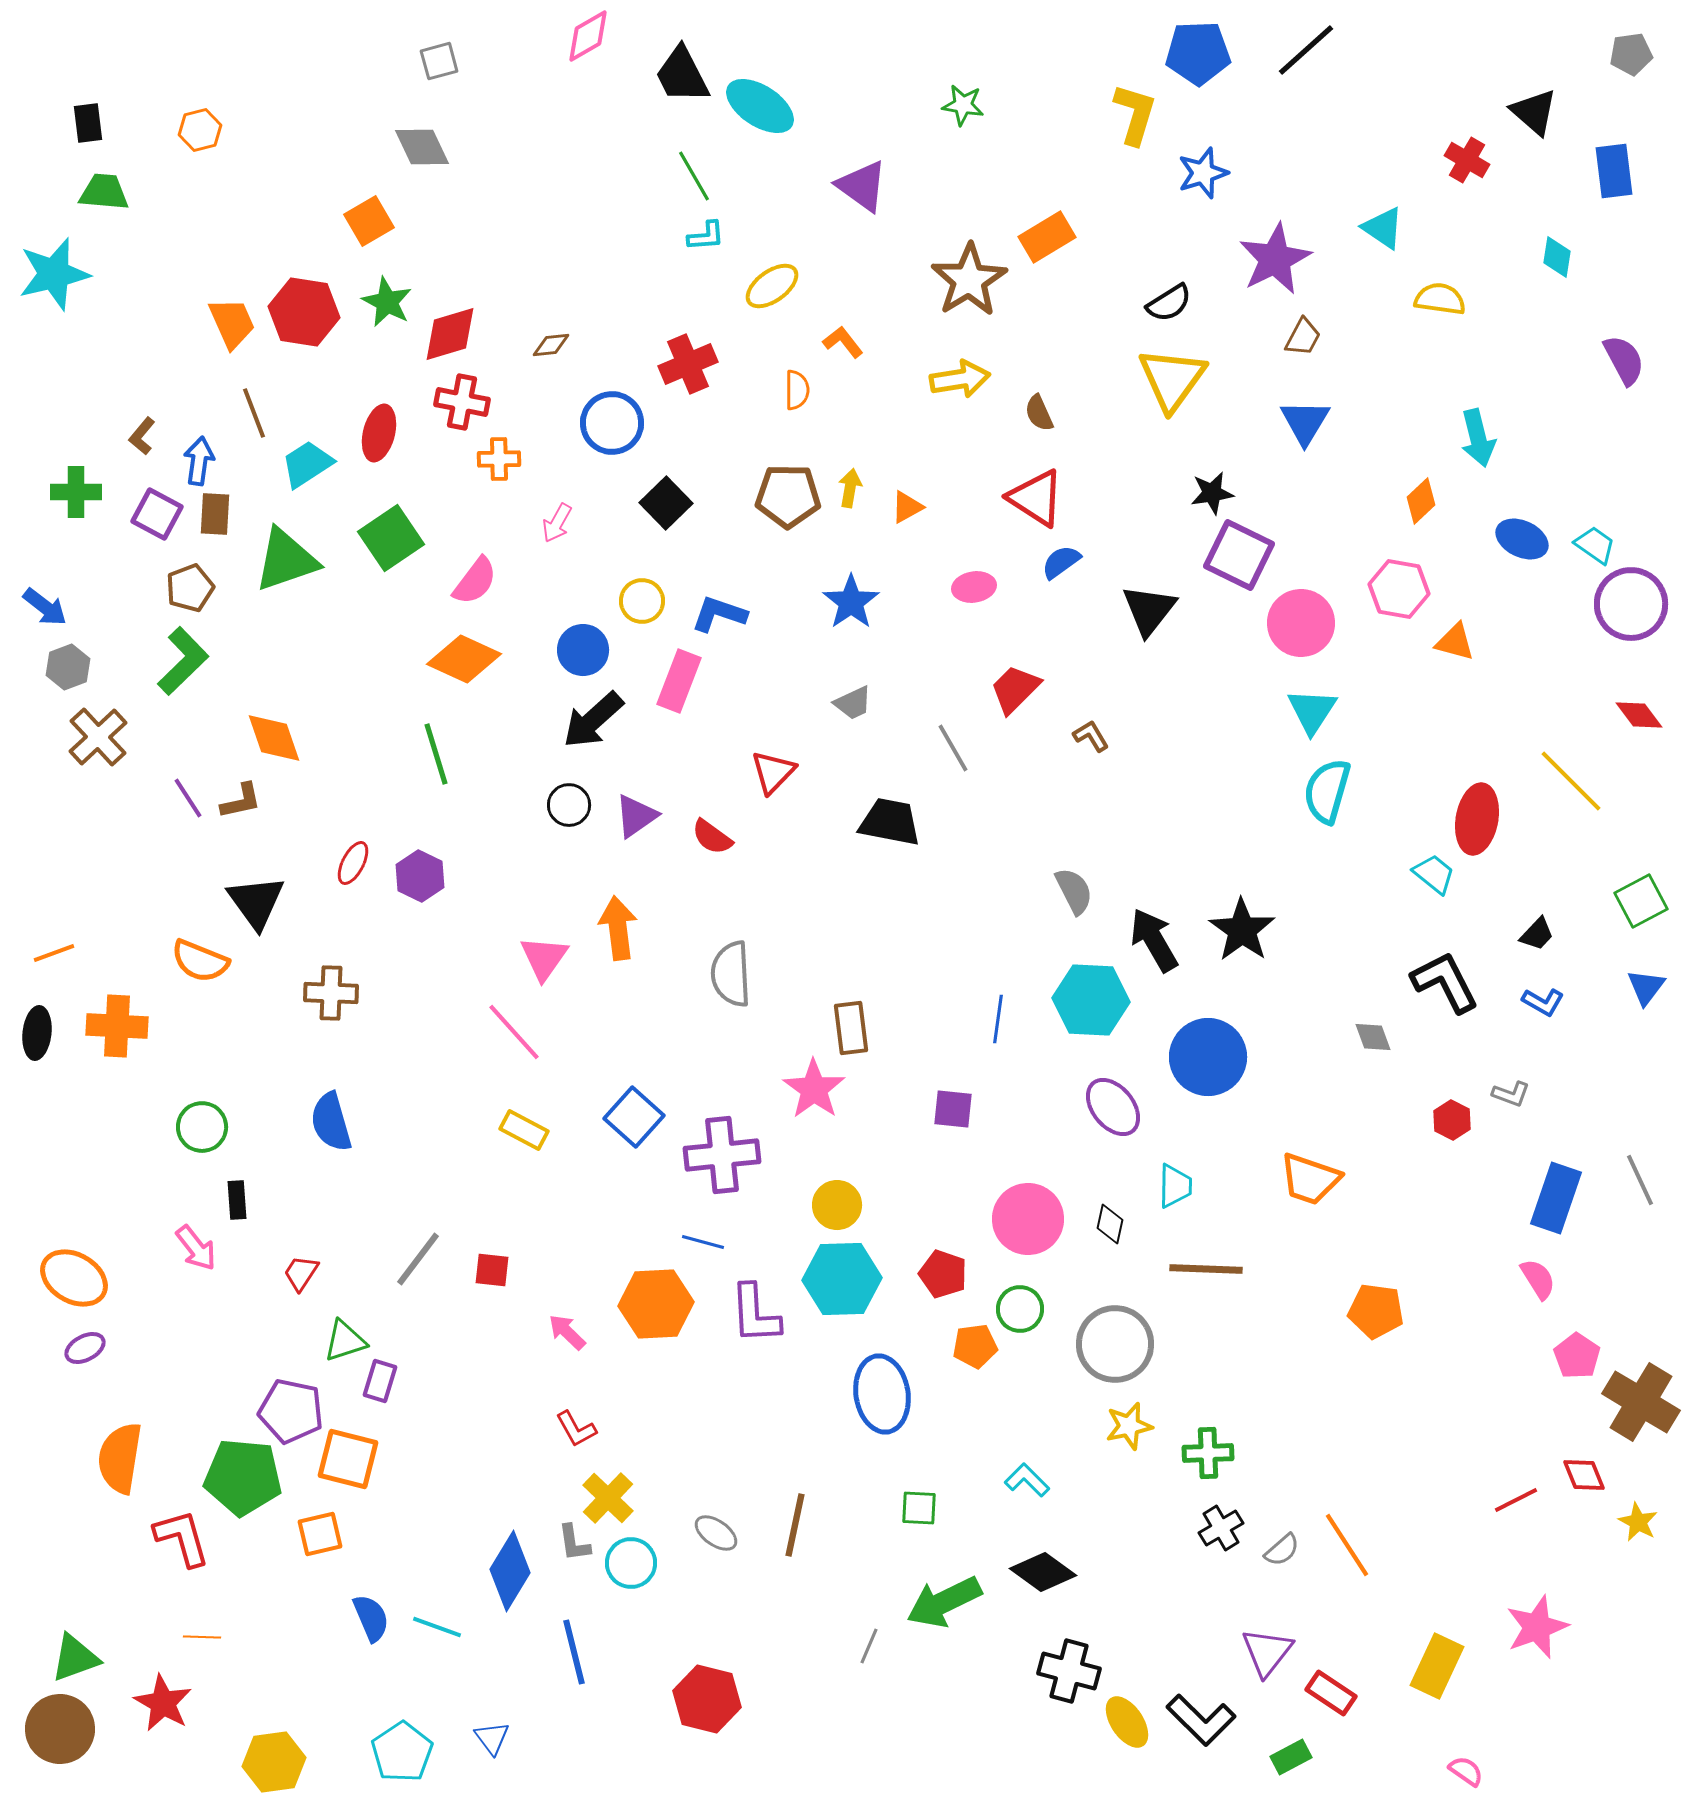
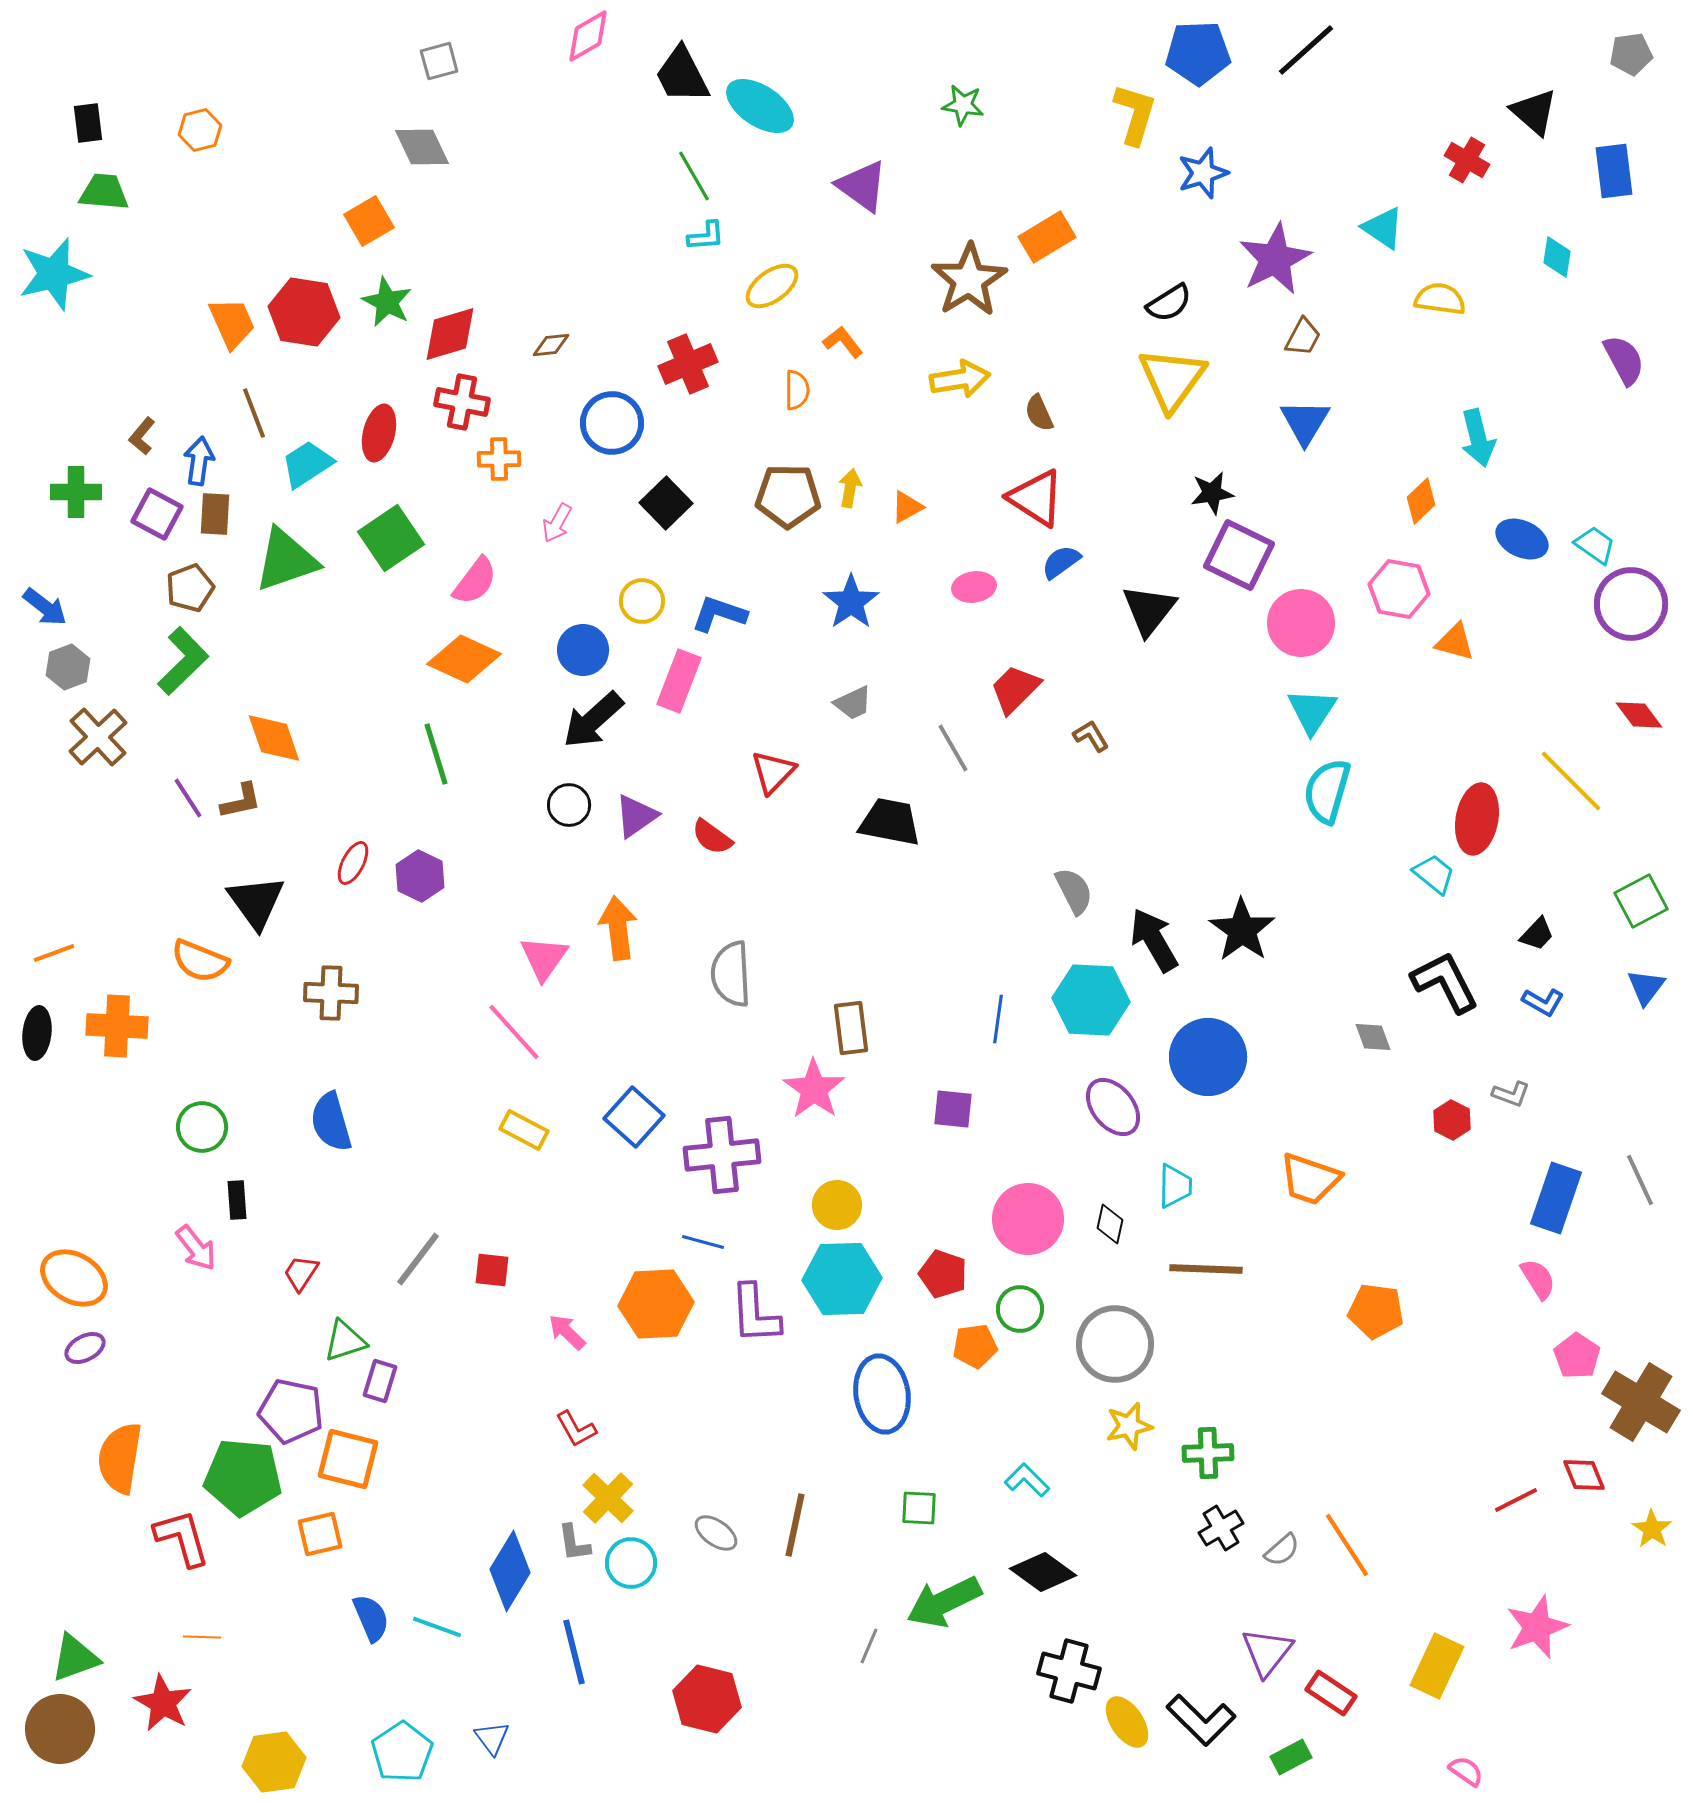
yellow star at (1638, 1522): moved 14 px right, 7 px down; rotated 6 degrees clockwise
